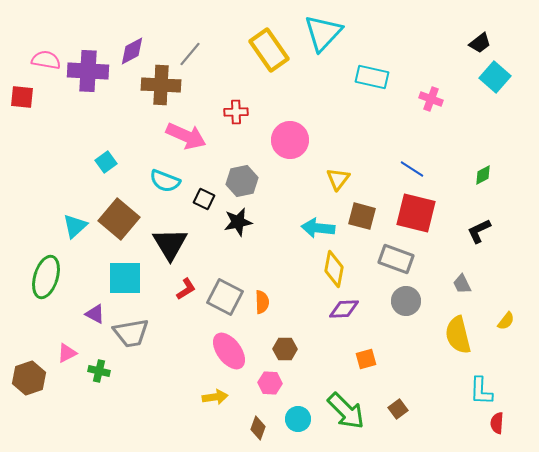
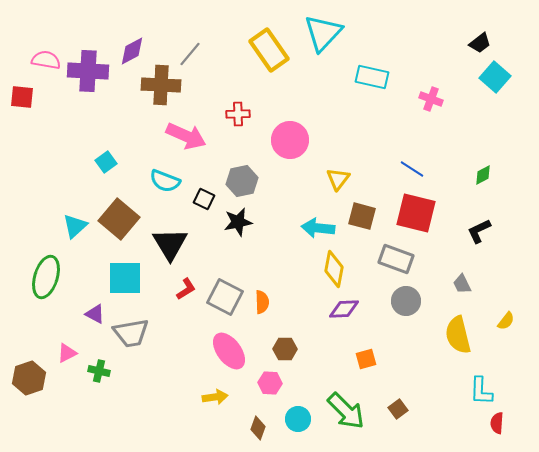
red cross at (236, 112): moved 2 px right, 2 px down
